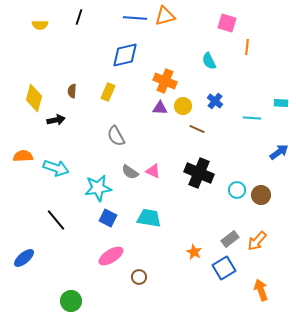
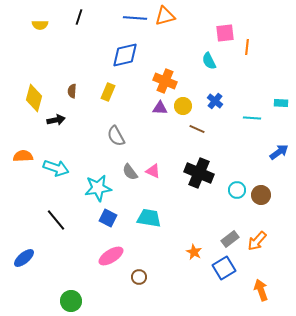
pink square at (227, 23): moved 2 px left, 10 px down; rotated 24 degrees counterclockwise
gray semicircle at (130, 172): rotated 18 degrees clockwise
